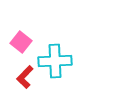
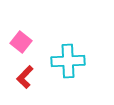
cyan cross: moved 13 px right
